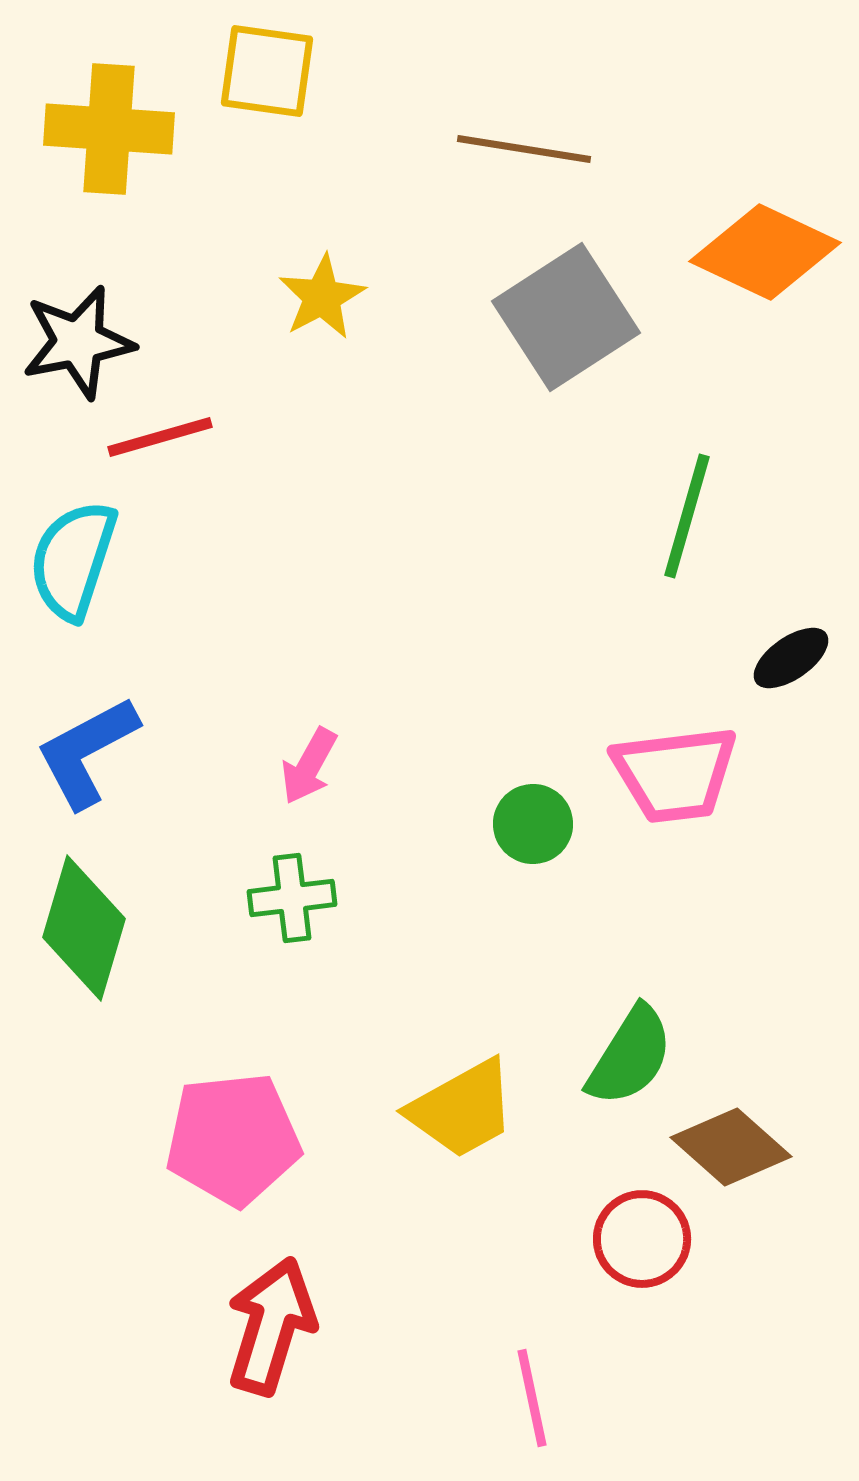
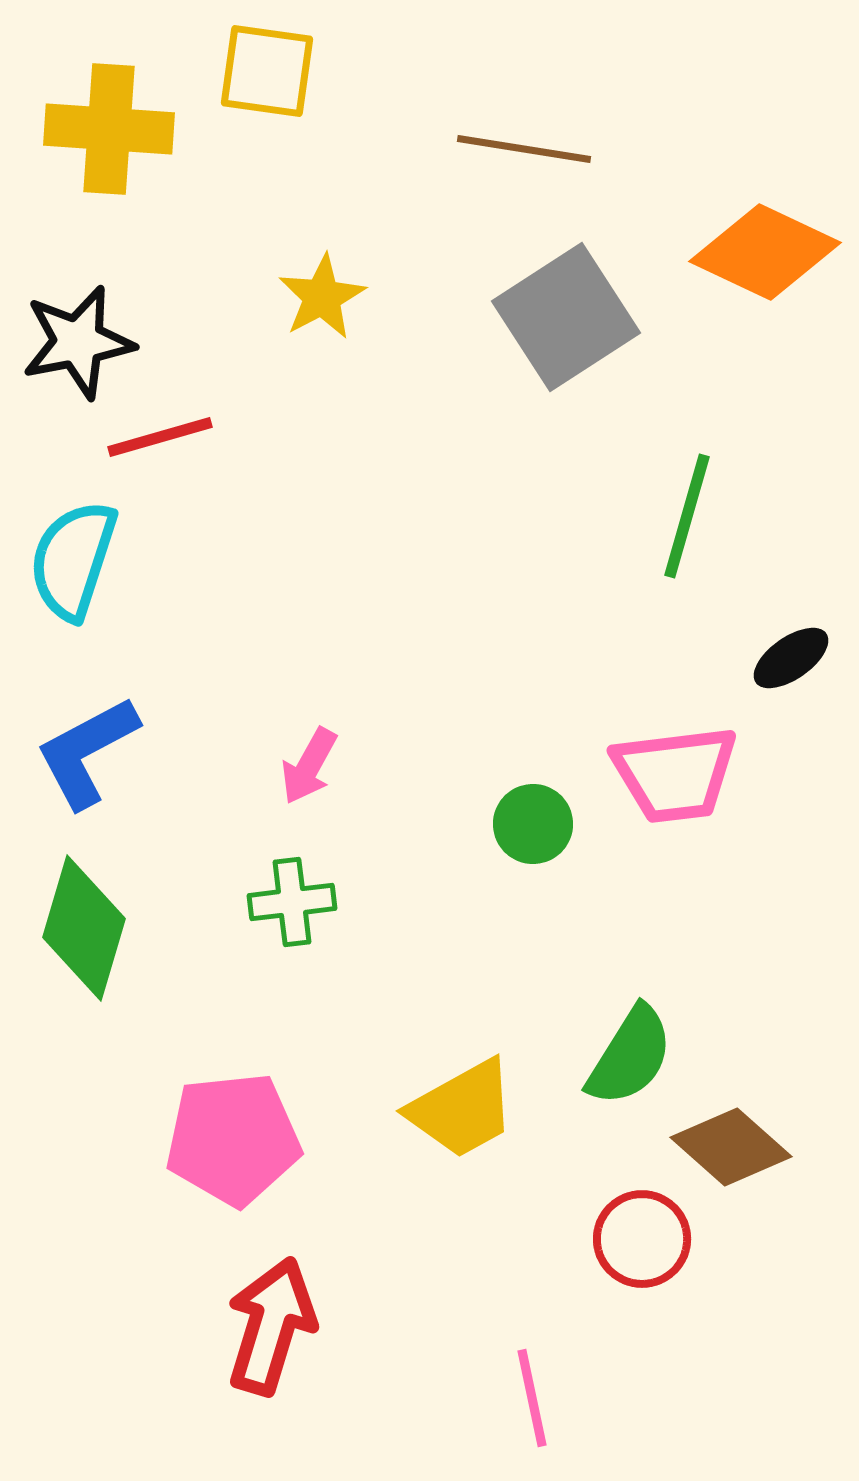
green cross: moved 4 px down
